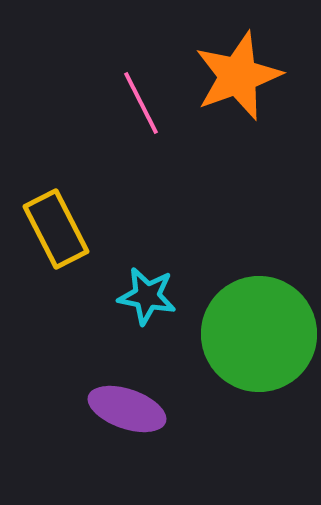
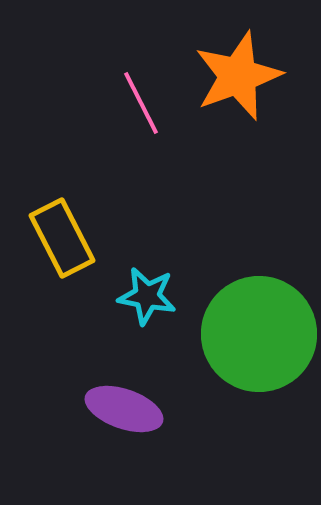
yellow rectangle: moved 6 px right, 9 px down
purple ellipse: moved 3 px left
